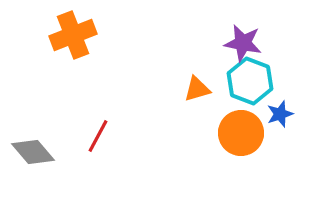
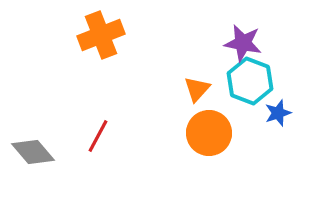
orange cross: moved 28 px right
orange triangle: rotated 32 degrees counterclockwise
blue star: moved 2 px left, 1 px up
orange circle: moved 32 px left
